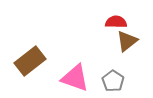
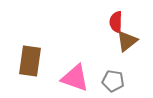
red semicircle: rotated 90 degrees counterclockwise
brown rectangle: rotated 44 degrees counterclockwise
gray pentagon: rotated 25 degrees counterclockwise
